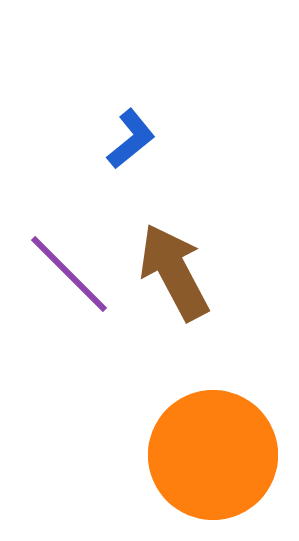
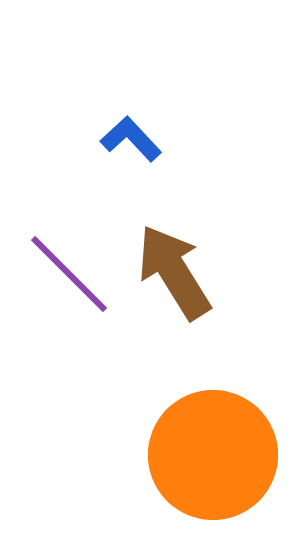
blue L-shape: rotated 94 degrees counterclockwise
brown arrow: rotated 4 degrees counterclockwise
